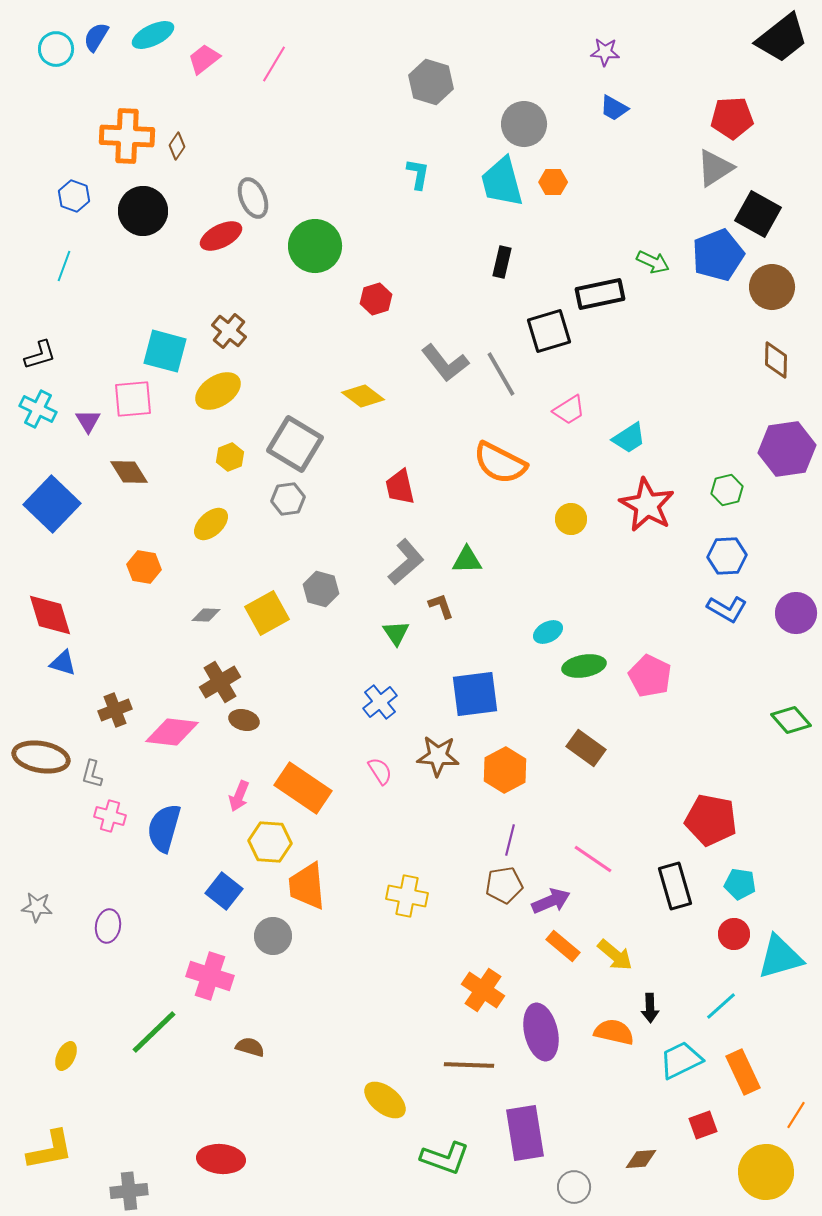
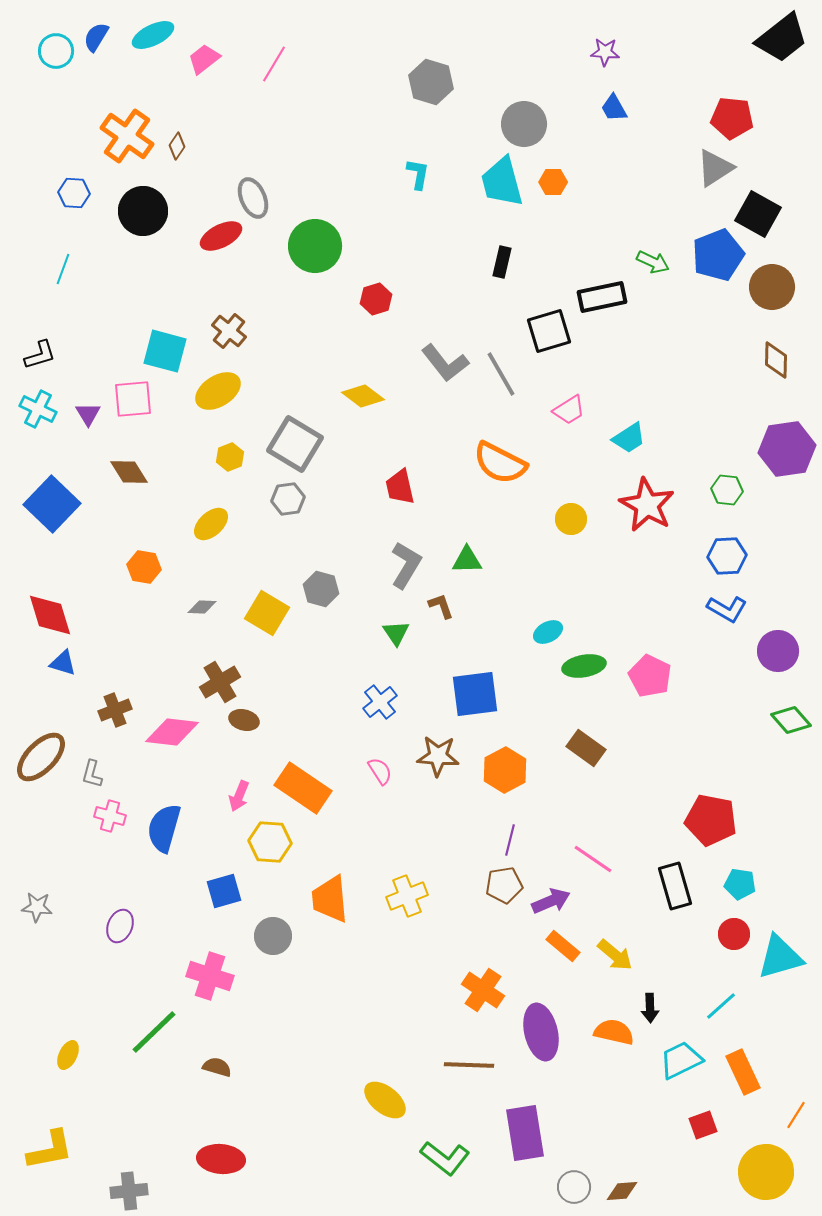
cyan circle at (56, 49): moved 2 px down
blue trapezoid at (614, 108): rotated 32 degrees clockwise
red pentagon at (732, 118): rotated 9 degrees clockwise
orange cross at (127, 136): rotated 32 degrees clockwise
blue hexagon at (74, 196): moved 3 px up; rotated 16 degrees counterclockwise
cyan line at (64, 266): moved 1 px left, 3 px down
black rectangle at (600, 294): moved 2 px right, 3 px down
purple triangle at (88, 421): moved 7 px up
green hexagon at (727, 490): rotated 20 degrees clockwise
gray L-shape at (406, 562): moved 3 px down; rotated 18 degrees counterclockwise
yellow square at (267, 613): rotated 30 degrees counterclockwise
purple circle at (796, 613): moved 18 px left, 38 px down
gray diamond at (206, 615): moved 4 px left, 8 px up
brown ellipse at (41, 757): rotated 56 degrees counterclockwise
orange trapezoid at (307, 886): moved 23 px right, 13 px down
blue square at (224, 891): rotated 36 degrees clockwise
yellow cross at (407, 896): rotated 33 degrees counterclockwise
purple ellipse at (108, 926): moved 12 px right; rotated 12 degrees clockwise
brown semicircle at (250, 1047): moved 33 px left, 20 px down
yellow ellipse at (66, 1056): moved 2 px right, 1 px up
green L-shape at (445, 1158): rotated 18 degrees clockwise
brown diamond at (641, 1159): moved 19 px left, 32 px down
